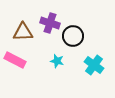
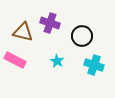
brown triangle: rotated 15 degrees clockwise
black circle: moved 9 px right
cyan star: rotated 16 degrees clockwise
cyan cross: rotated 18 degrees counterclockwise
